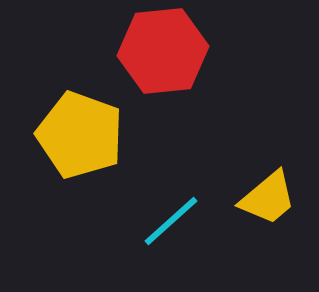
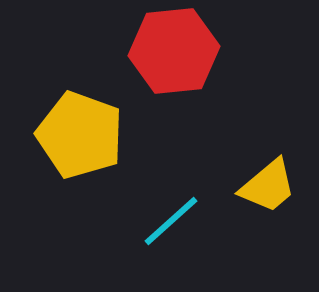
red hexagon: moved 11 px right
yellow trapezoid: moved 12 px up
